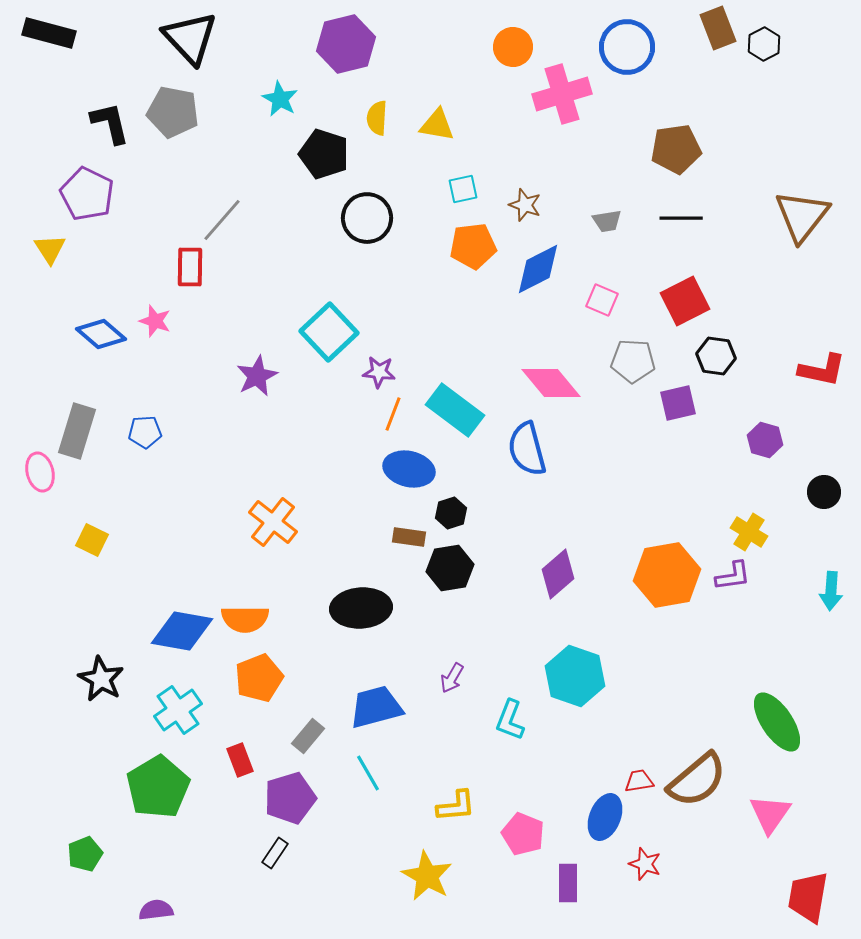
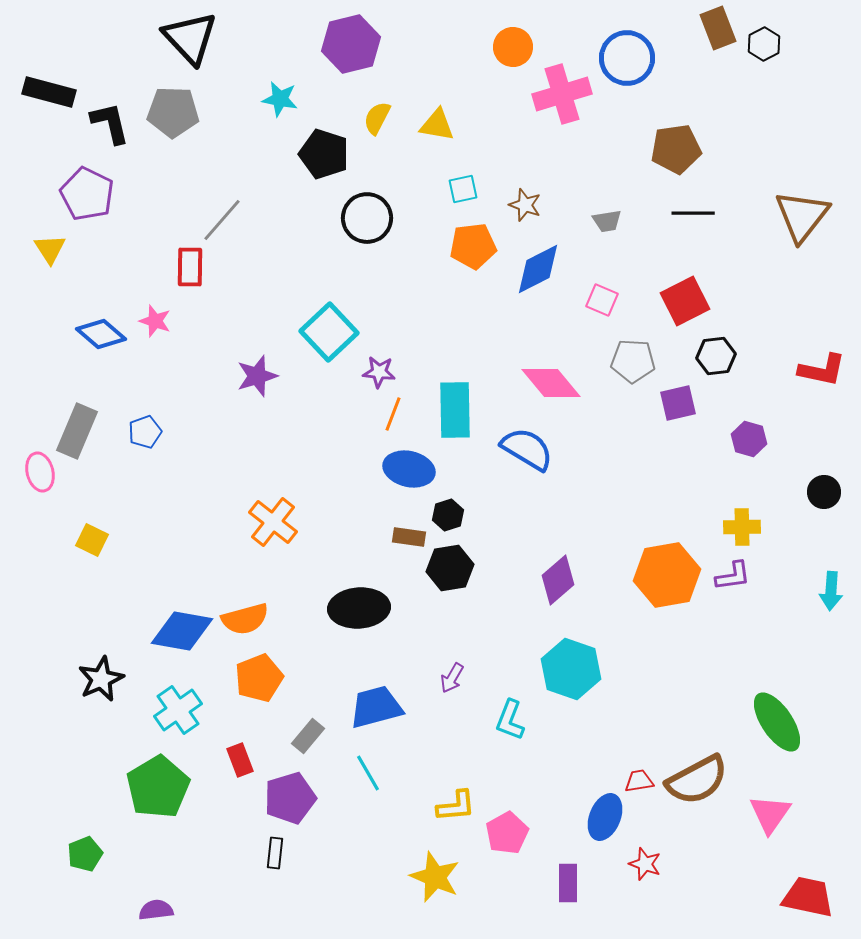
black rectangle at (49, 33): moved 59 px down
purple hexagon at (346, 44): moved 5 px right
blue circle at (627, 47): moved 11 px down
cyan star at (280, 99): rotated 18 degrees counterclockwise
gray pentagon at (173, 112): rotated 9 degrees counterclockwise
yellow semicircle at (377, 118): rotated 24 degrees clockwise
black line at (681, 218): moved 12 px right, 5 px up
black hexagon at (716, 356): rotated 15 degrees counterclockwise
purple star at (257, 376): rotated 9 degrees clockwise
cyan rectangle at (455, 410): rotated 52 degrees clockwise
gray rectangle at (77, 431): rotated 6 degrees clockwise
blue pentagon at (145, 432): rotated 16 degrees counterclockwise
purple hexagon at (765, 440): moved 16 px left, 1 px up
blue semicircle at (527, 449): rotated 136 degrees clockwise
black hexagon at (451, 513): moved 3 px left, 2 px down
yellow cross at (749, 532): moved 7 px left, 5 px up; rotated 33 degrees counterclockwise
purple diamond at (558, 574): moved 6 px down
black ellipse at (361, 608): moved 2 px left
orange semicircle at (245, 619): rotated 15 degrees counterclockwise
cyan hexagon at (575, 676): moved 4 px left, 7 px up
black star at (101, 679): rotated 18 degrees clockwise
brown semicircle at (697, 780): rotated 12 degrees clockwise
pink pentagon at (523, 834): moved 16 px left, 1 px up; rotated 21 degrees clockwise
black rectangle at (275, 853): rotated 28 degrees counterclockwise
yellow star at (427, 876): moved 8 px right, 1 px down; rotated 6 degrees counterclockwise
red trapezoid at (808, 897): rotated 92 degrees clockwise
